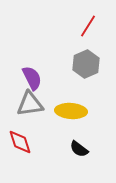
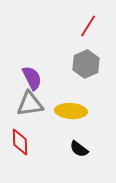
red diamond: rotated 16 degrees clockwise
